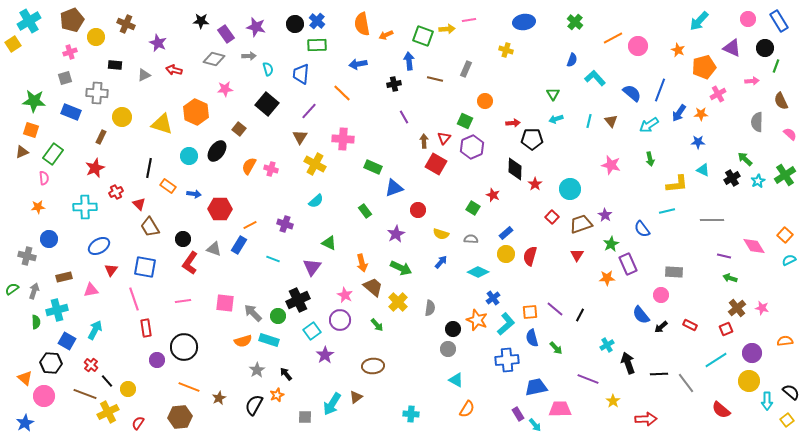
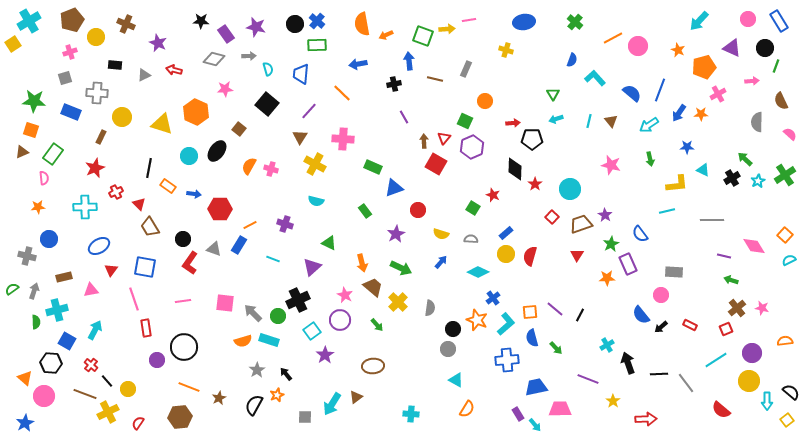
blue star at (698, 142): moved 11 px left, 5 px down
cyan semicircle at (316, 201): rotated 56 degrees clockwise
blue semicircle at (642, 229): moved 2 px left, 5 px down
purple triangle at (312, 267): rotated 12 degrees clockwise
green arrow at (730, 278): moved 1 px right, 2 px down
